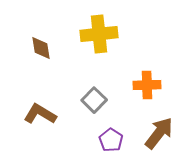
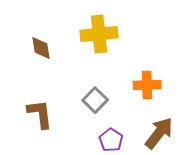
gray square: moved 1 px right
brown L-shape: rotated 52 degrees clockwise
